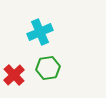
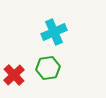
cyan cross: moved 14 px right
